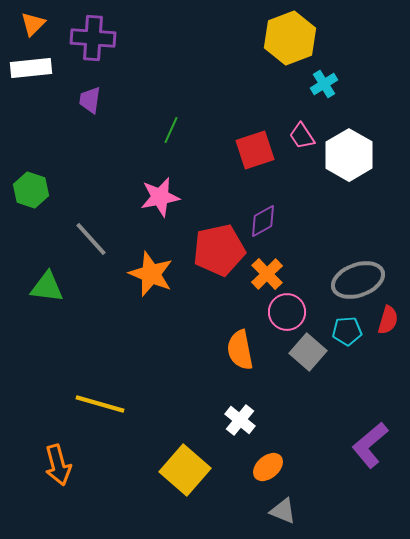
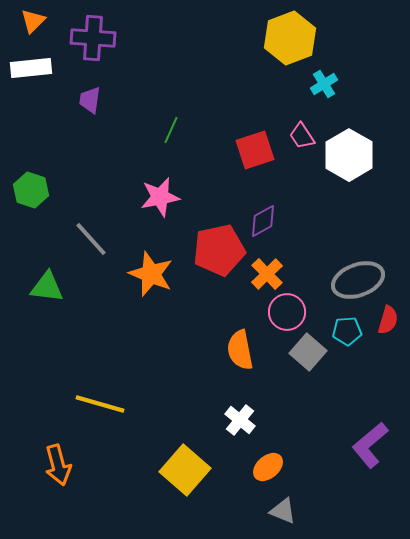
orange triangle: moved 3 px up
